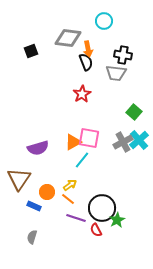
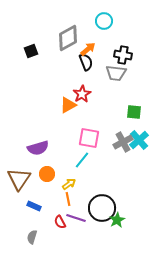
gray diamond: rotated 36 degrees counterclockwise
orange arrow: rotated 119 degrees counterclockwise
green square: rotated 35 degrees counterclockwise
orange triangle: moved 5 px left, 37 px up
yellow arrow: moved 1 px left, 1 px up
orange circle: moved 18 px up
orange line: rotated 40 degrees clockwise
red semicircle: moved 36 px left, 8 px up
